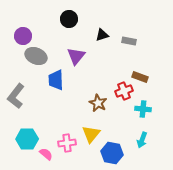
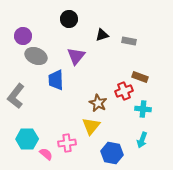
yellow triangle: moved 8 px up
